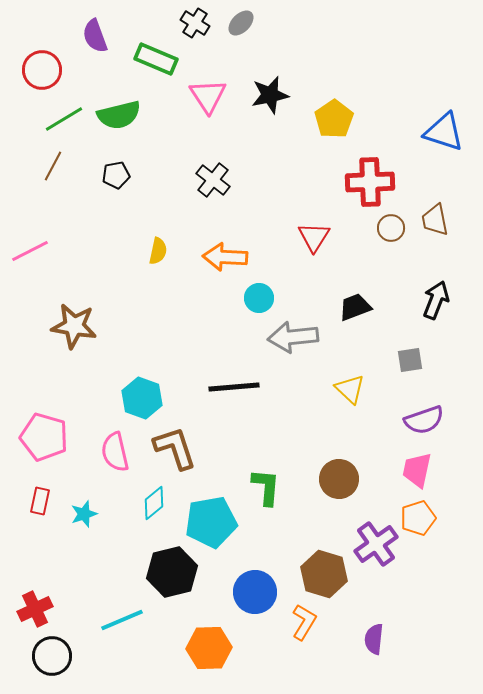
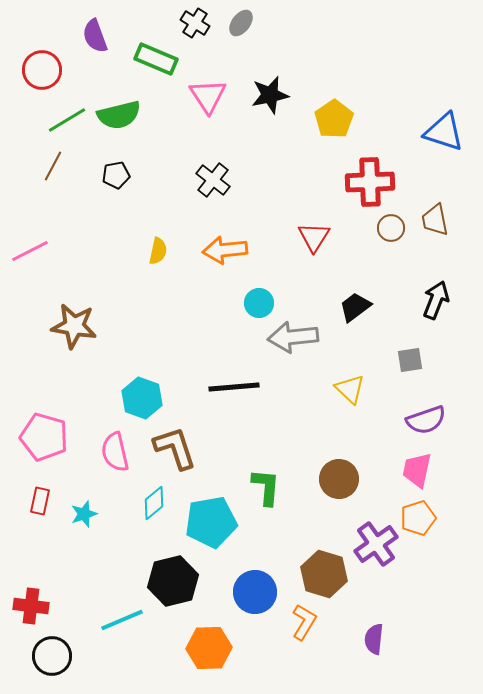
gray ellipse at (241, 23): rotated 8 degrees counterclockwise
green line at (64, 119): moved 3 px right, 1 px down
orange arrow at (225, 257): moved 7 px up; rotated 9 degrees counterclockwise
cyan circle at (259, 298): moved 5 px down
black trapezoid at (355, 307): rotated 16 degrees counterclockwise
purple semicircle at (424, 420): moved 2 px right
black hexagon at (172, 572): moved 1 px right, 9 px down
red cross at (35, 609): moved 4 px left, 3 px up; rotated 32 degrees clockwise
